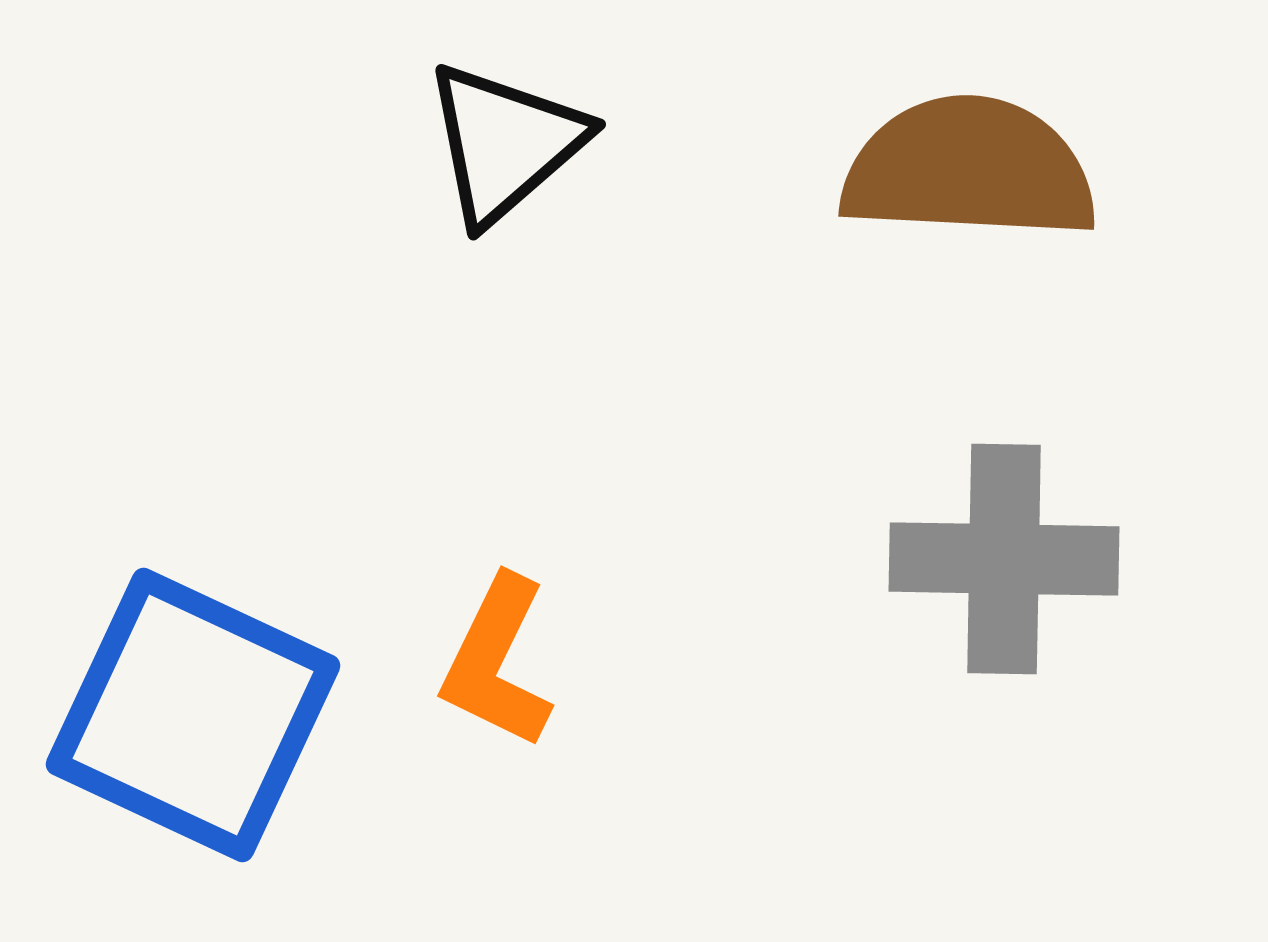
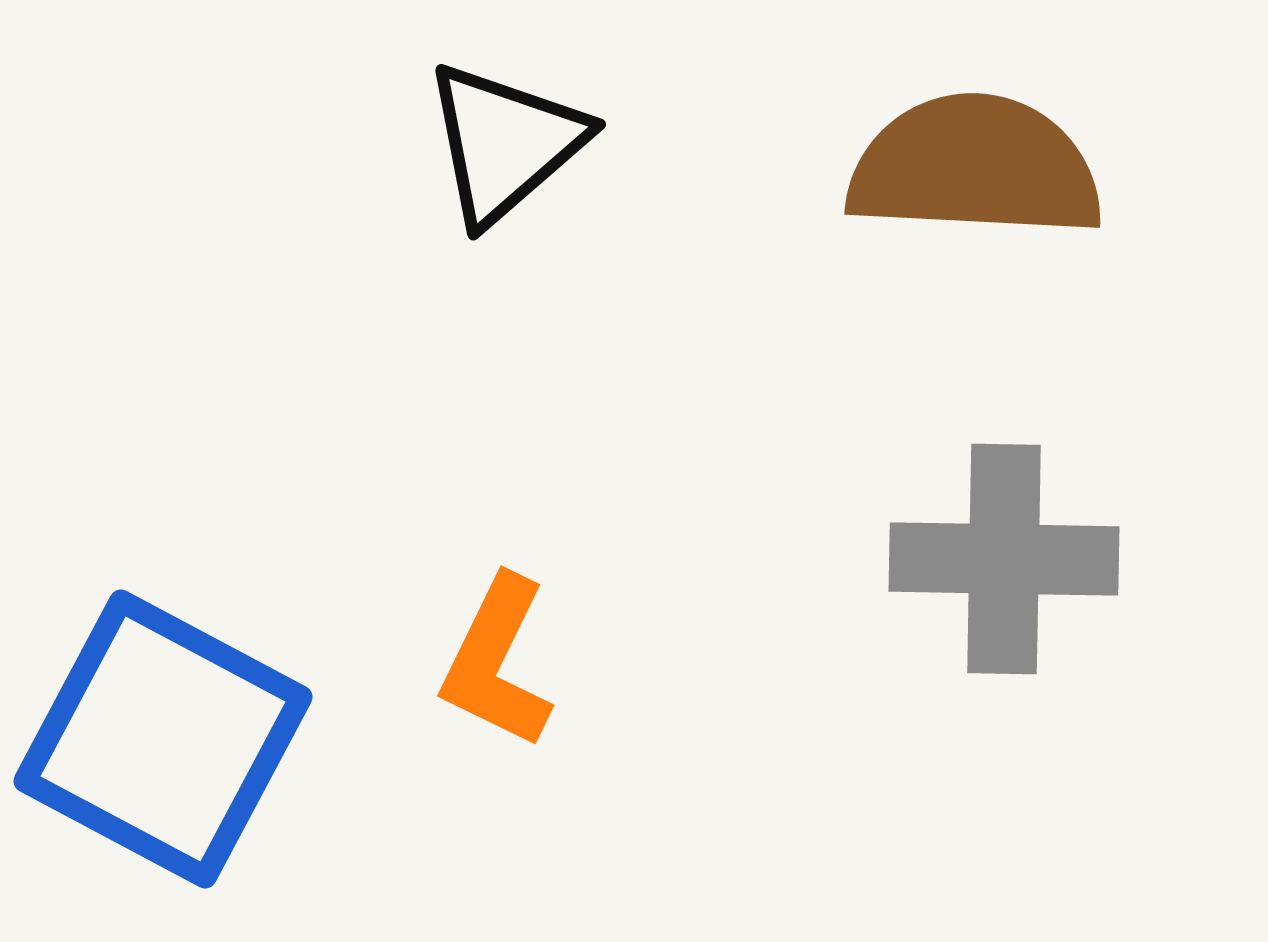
brown semicircle: moved 6 px right, 2 px up
blue square: moved 30 px left, 24 px down; rotated 3 degrees clockwise
